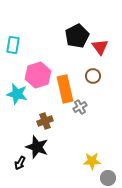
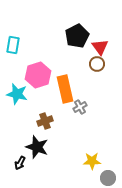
brown circle: moved 4 px right, 12 px up
